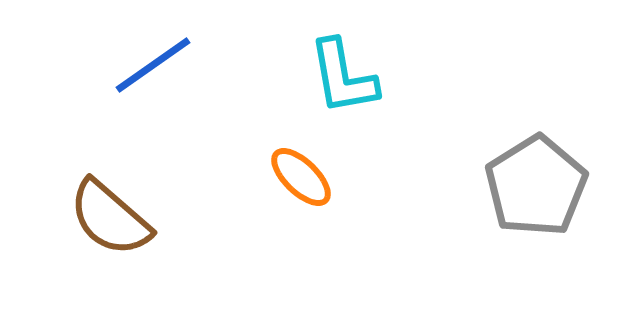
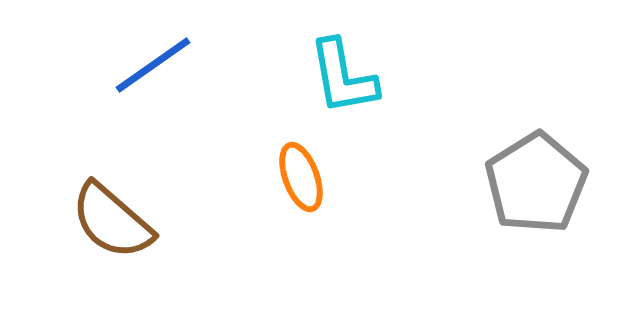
orange ellipse: rotated 26 degrees clockwise
gray pentagon: moved 3 px up
brown semicircle: moved 2 px right, 3 px down
